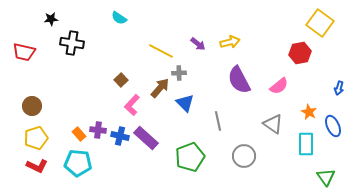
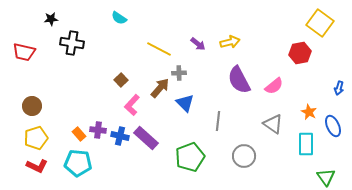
yellow line: moved 2 px left, 2 px up
pink semicircle: moved 5 px left
gray line: rotated 18 degrees clockwise
